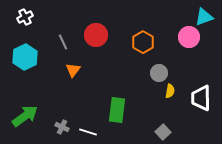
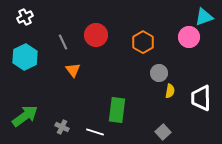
orange triangle: rotated 14 degrees counterclockwise
white line: moved 7 px right
